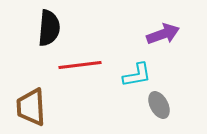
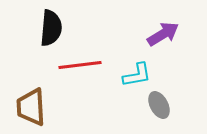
black semicircle: moved 2 px right
purple arrow: rotated 12 degrees counterclockwise
